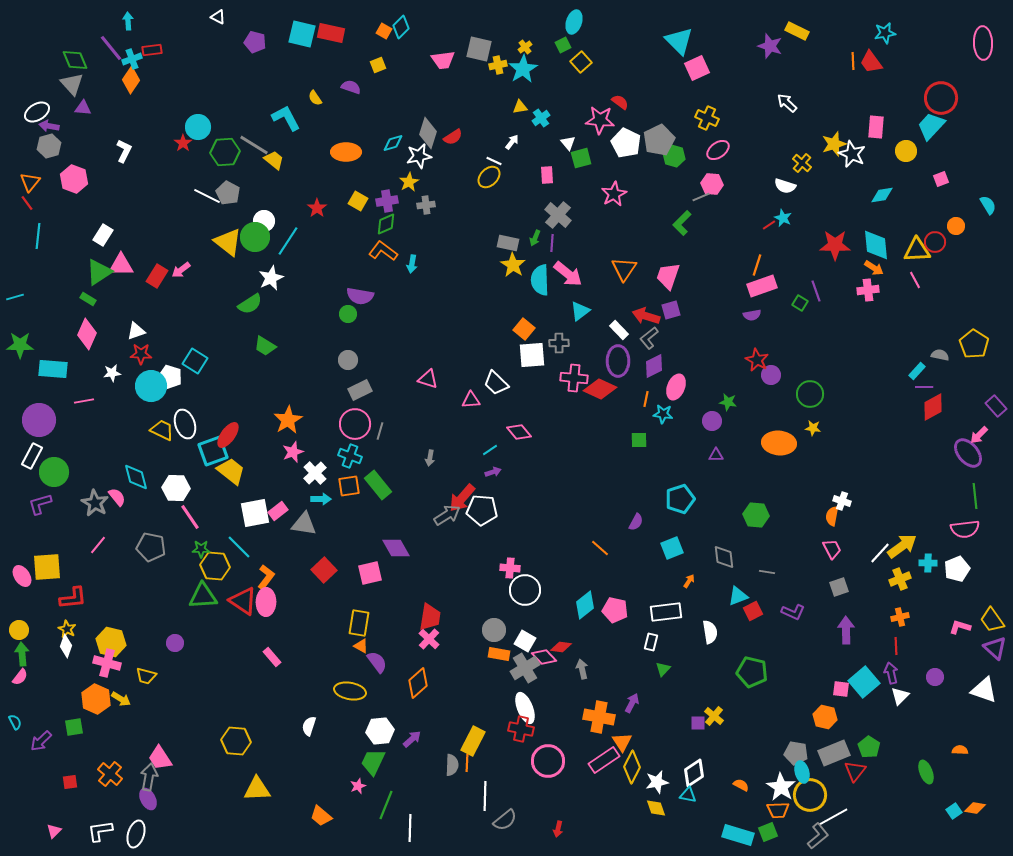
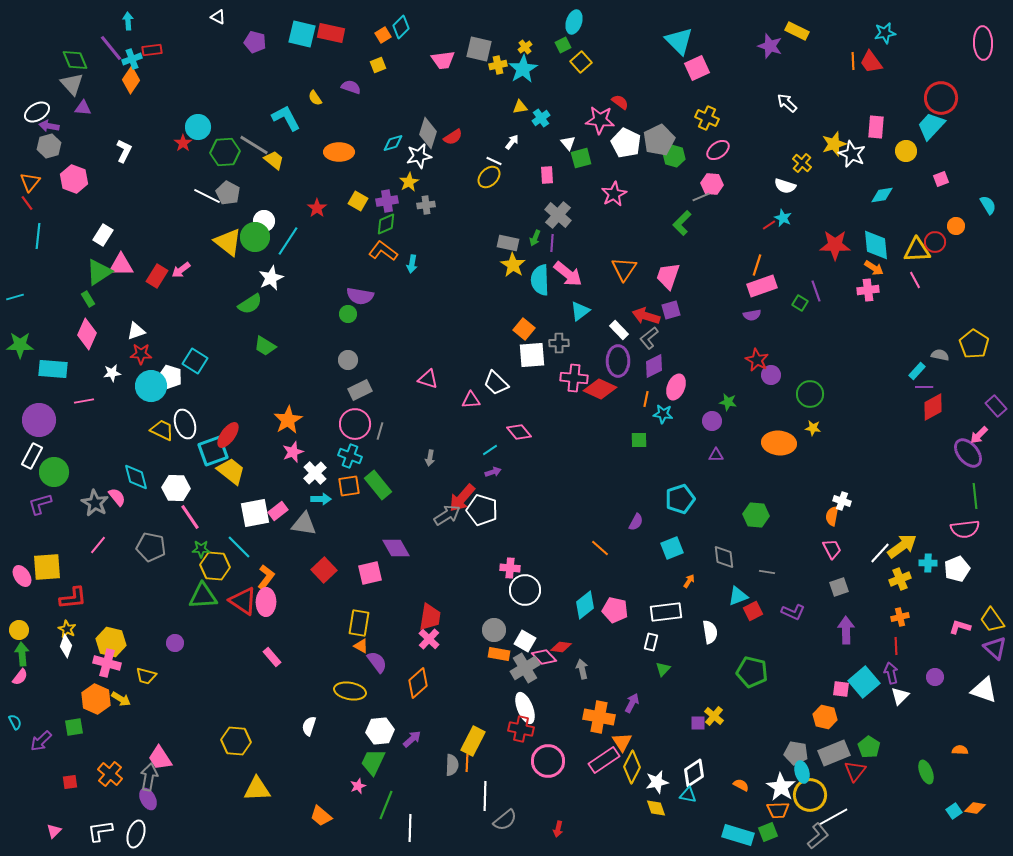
orange square at (384, 31): moved 1 px left, 4 px down; rotated 28 degrees clockwise
orange ellipse at (346, 152): moved 7 px left
green rectangle at (88, 299): rotated 28 degrees clockwise
white pentagon at (482, 510): rotated 12 degrees clockwise
